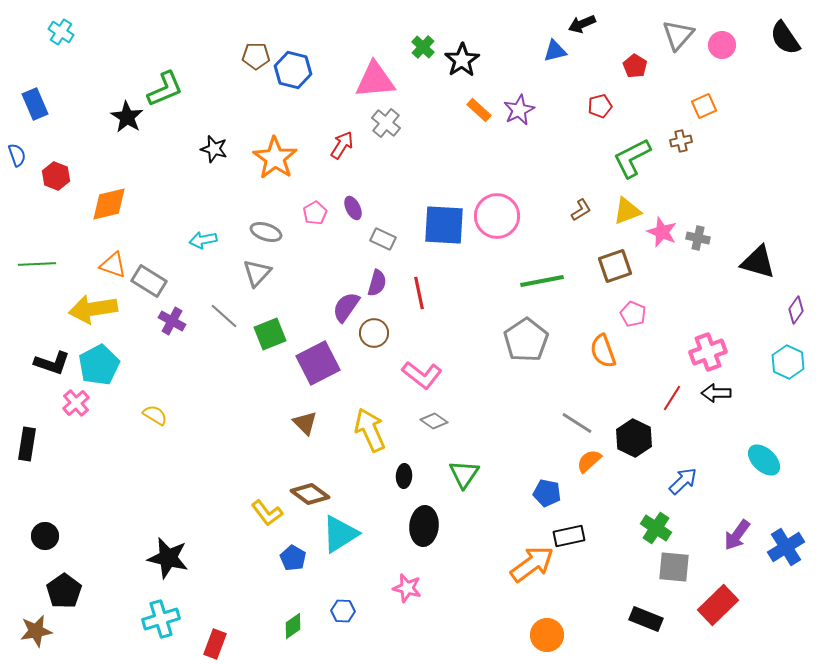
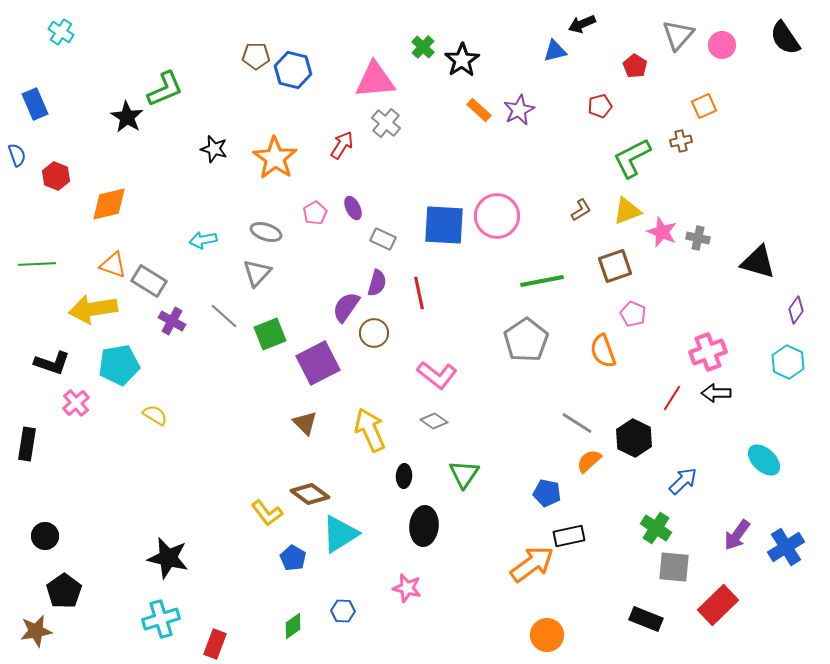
cyan pentagon at (99, 365): moved 20 px right; rotated 18 degrees clockwise
pink L-shape at (422, 375): moved 15 px right
